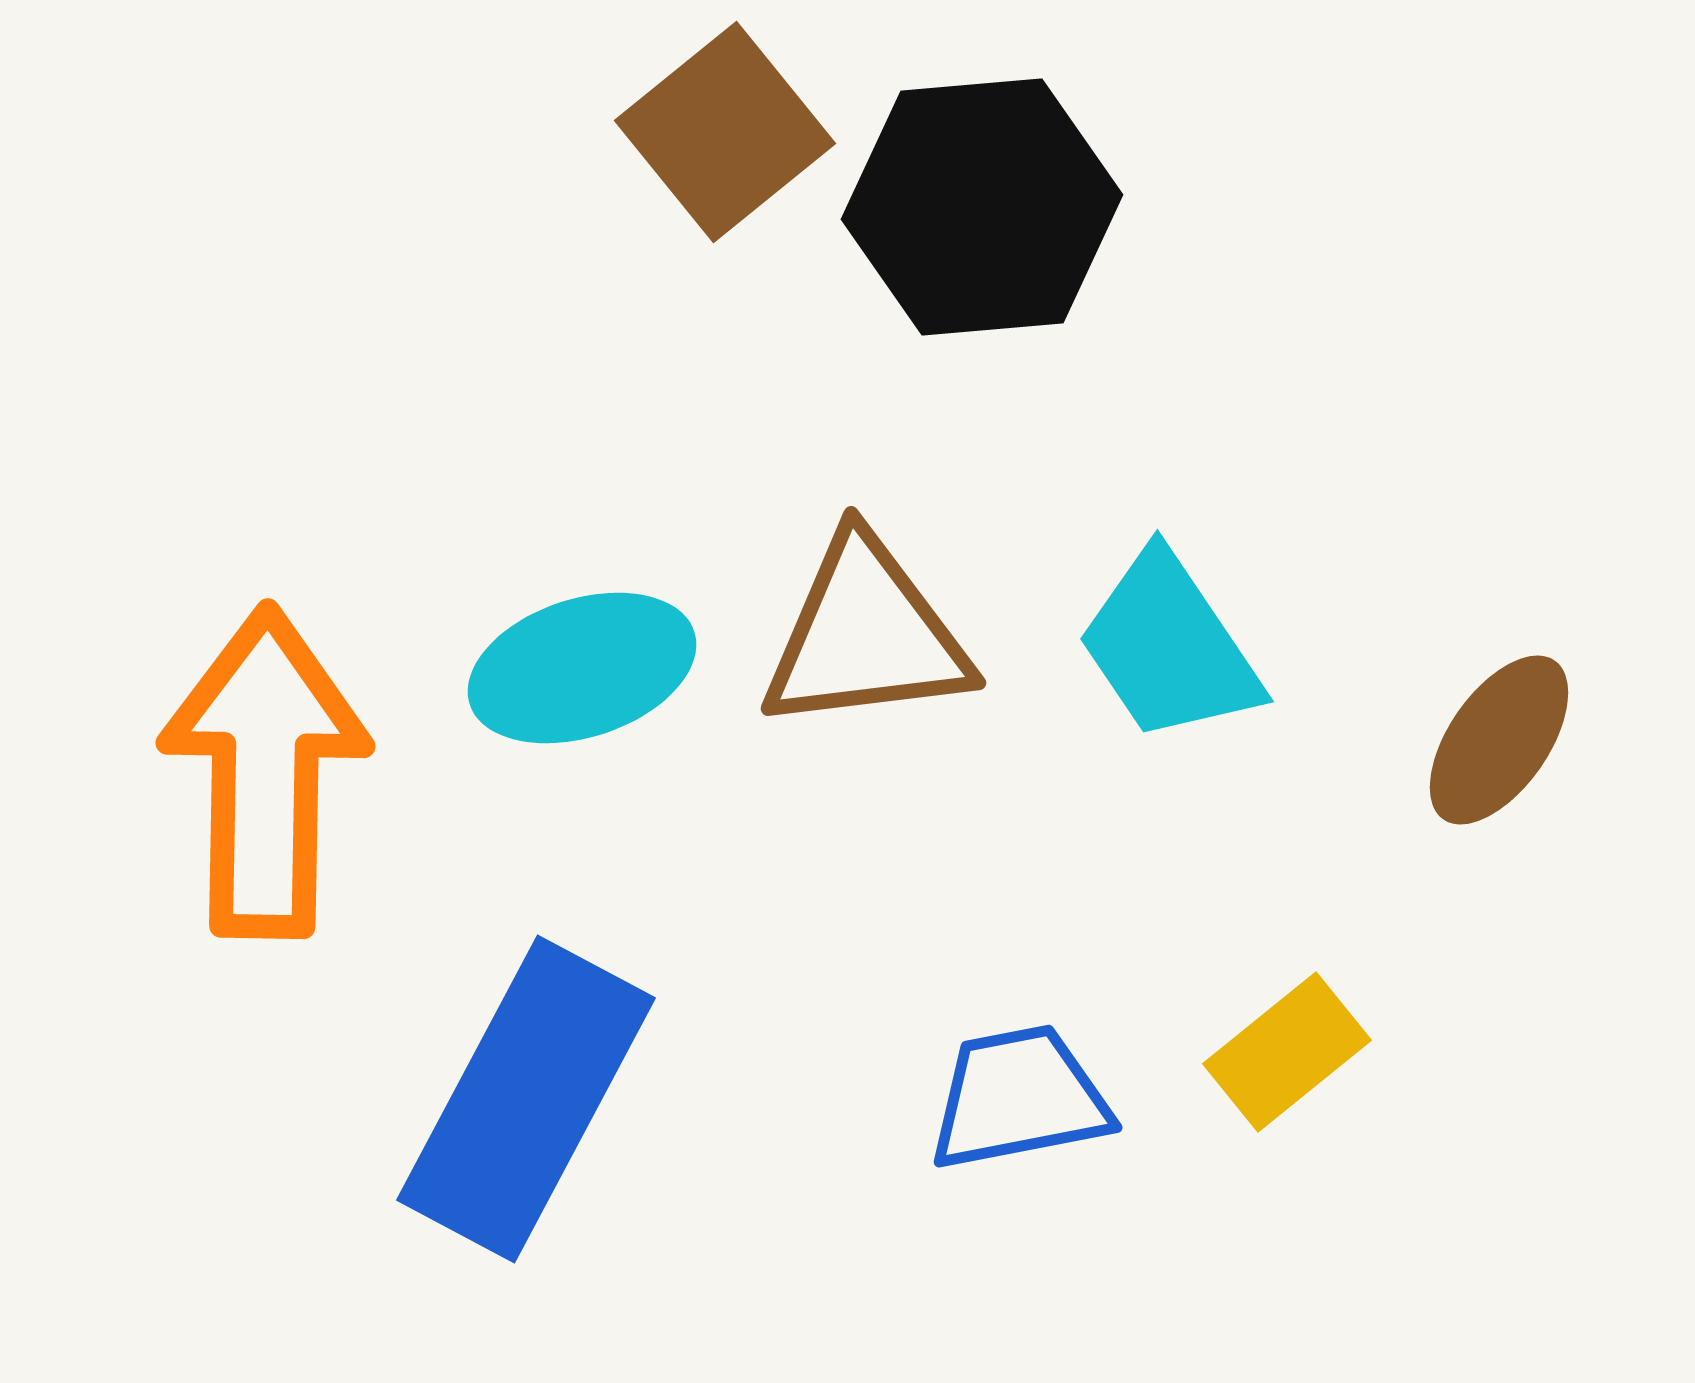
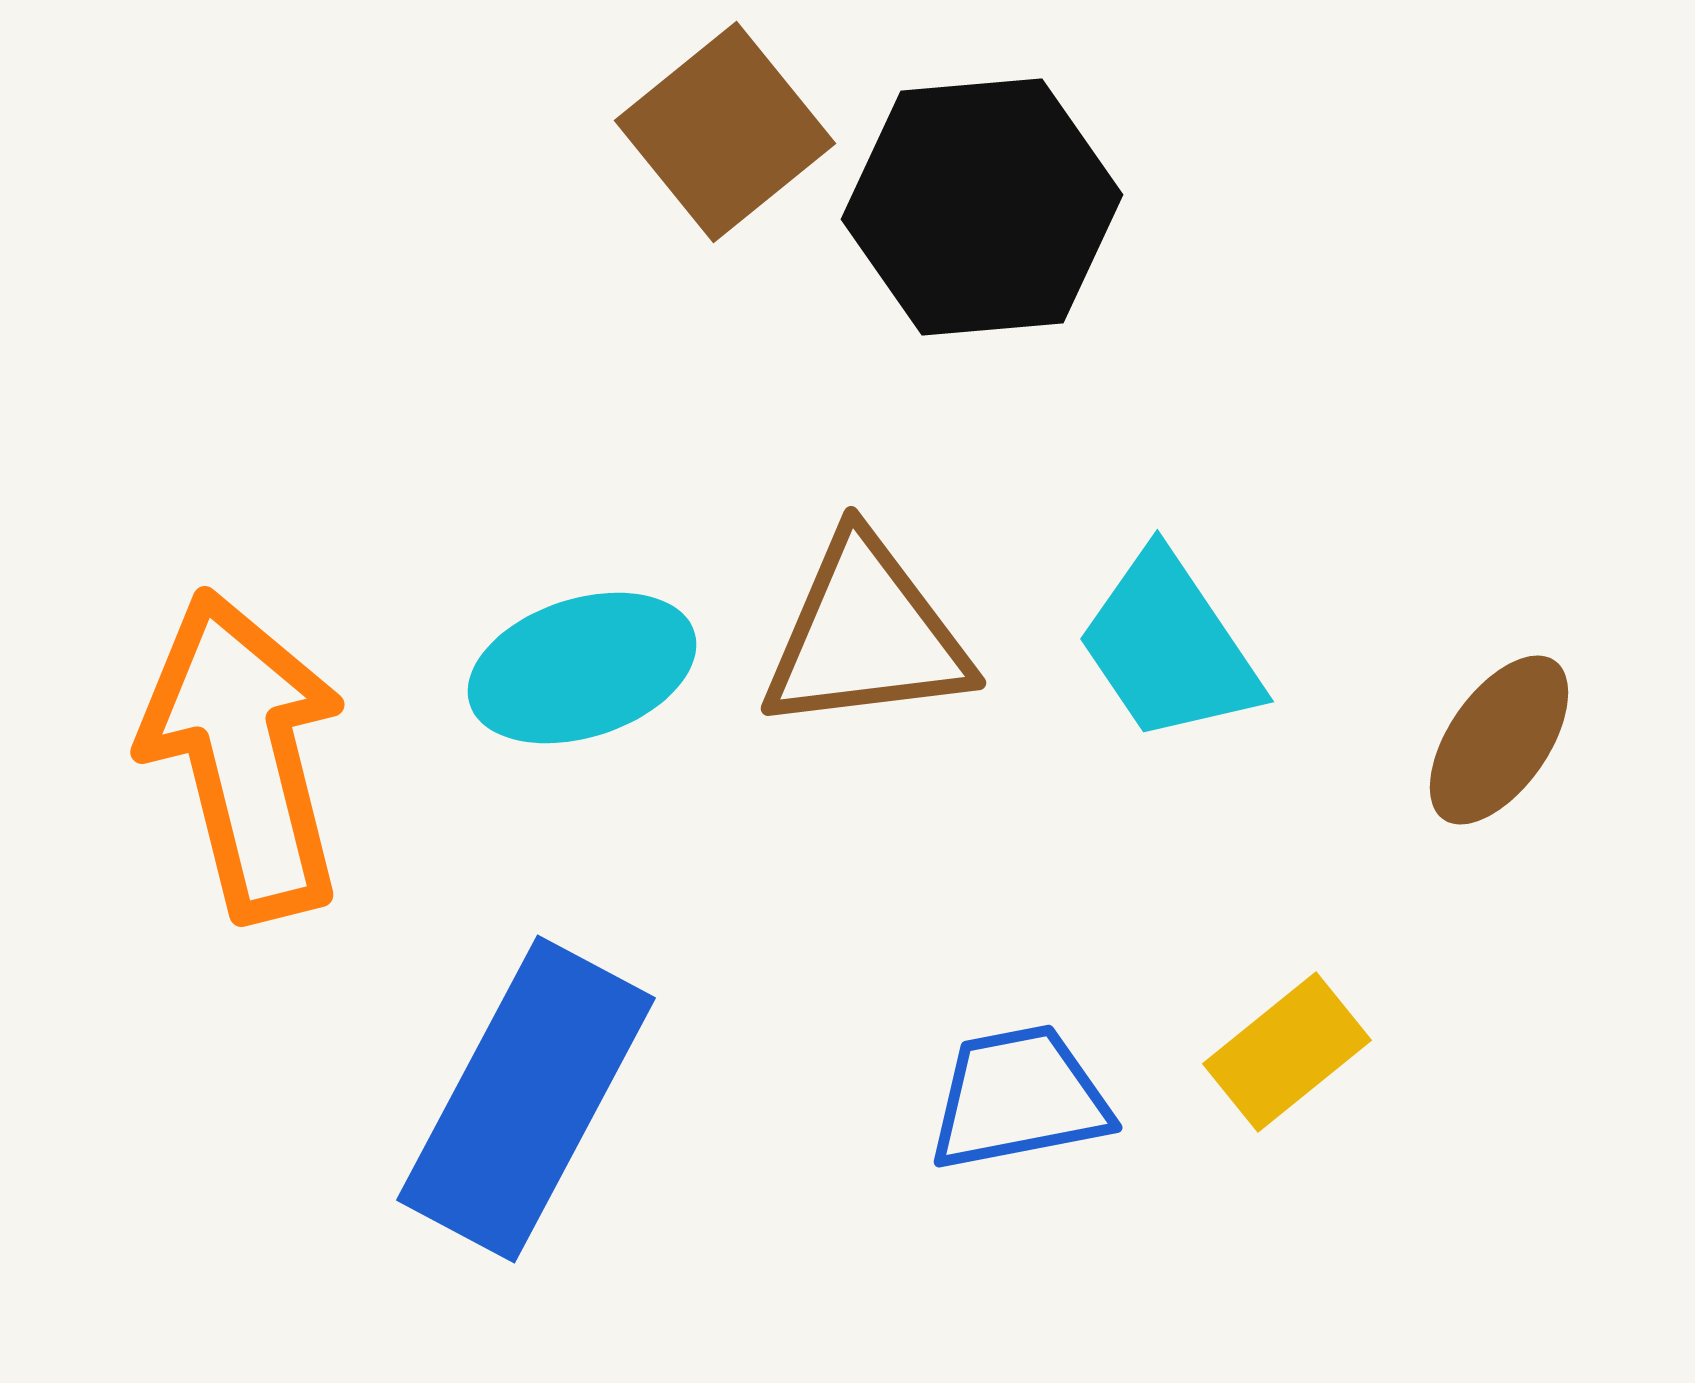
orange arrow: moved 21 px left, 17 px up; rotated 15 degrees counterclockwise
